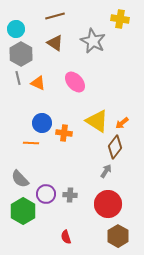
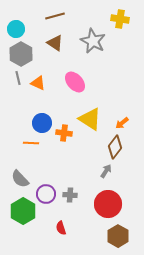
yellow triangle: moved 7 px left, 2 px up
red semicircle: moved 5 px left, 9 px up
